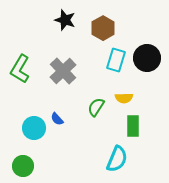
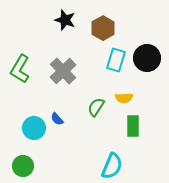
cyan semicircle: moved 5 px left, 7 px down
